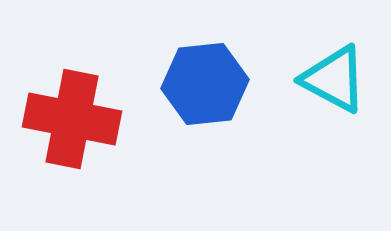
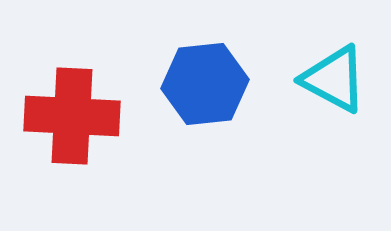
red cross: moved 3 px up; rotated 8 degrees counterclockwise
